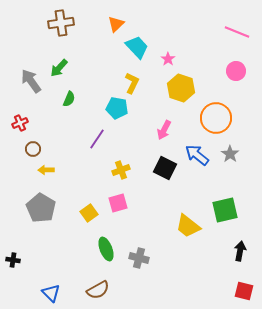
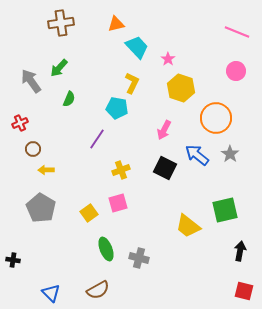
orange triangle: rotated 30 degrees clockwise
